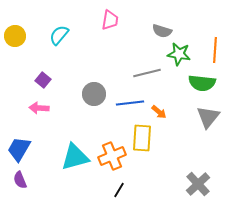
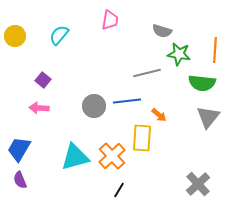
gray circle: moved 12 px down
blue line: moved 3 px left, 2 px up
orange arrow: moved 3 px down
orange cross: rotated 20 degrees counterclockwise
